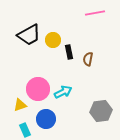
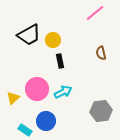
pink line: rotated 30 degrees counterclockwise
black rectangle: moved 9 px left, 9 px down
brown semicircle: moved 13 px right, 6 px up; rotated 24 degrees counterclockwise
pink circle: moved 1 px left
yellow triangle: moved 7 px left, 7 px up; rotated 24 degrees counterclockwise
blue circle: moved 2 px down
cyan rectangle: rotated 32 degrees counterclockwise
